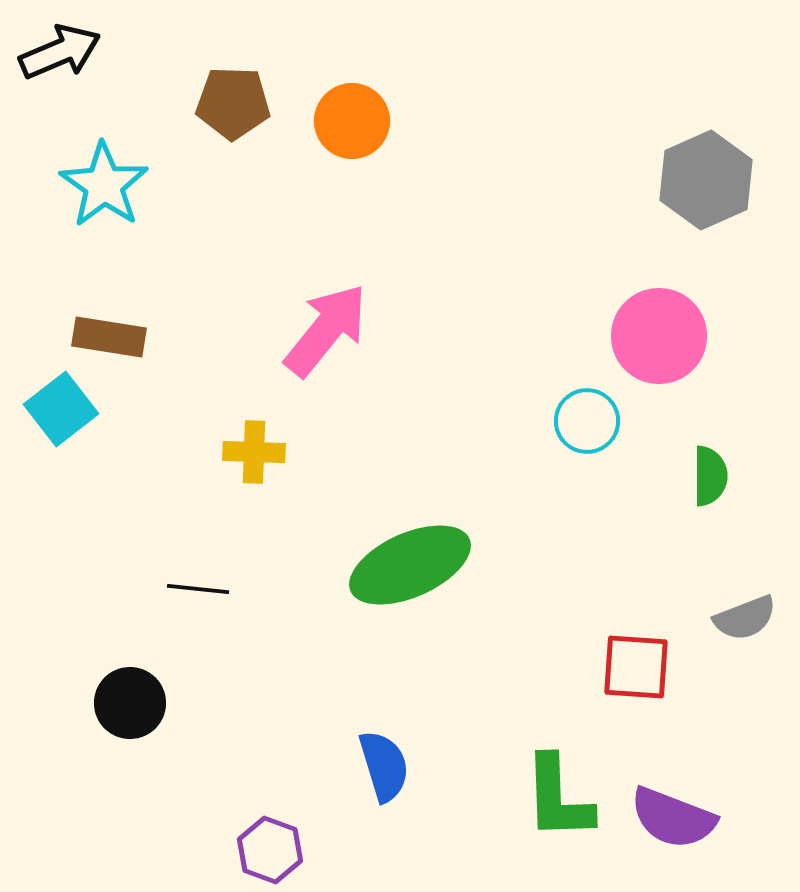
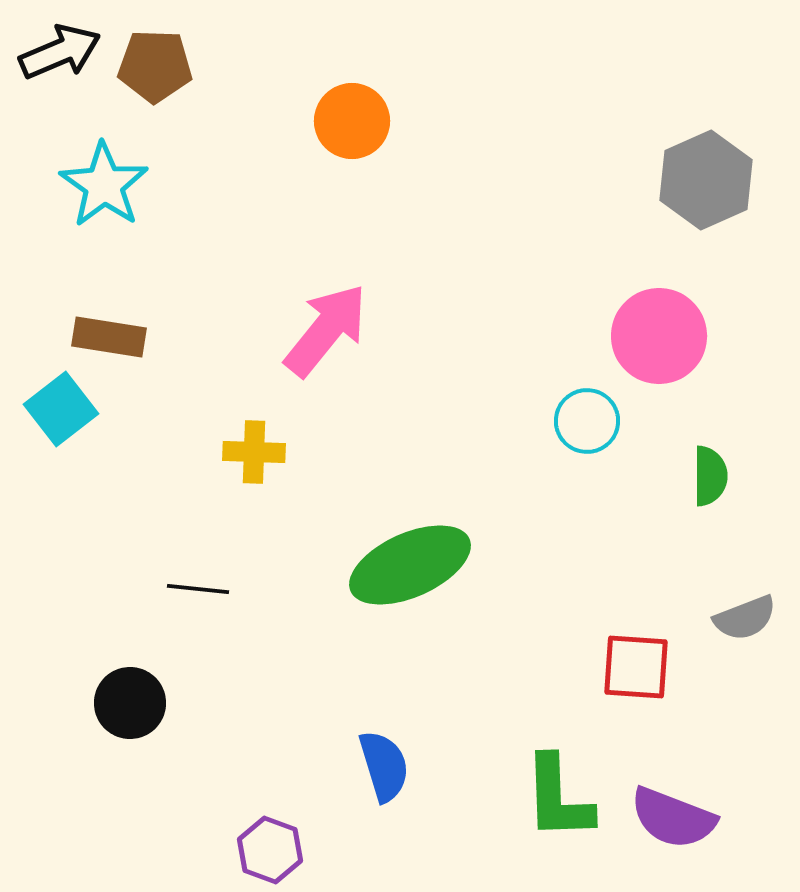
brown pentagon: moved 78 px left, 37 px up
